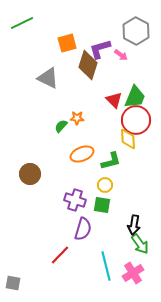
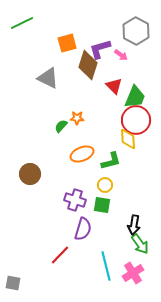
red triangle: moved 14 px up
